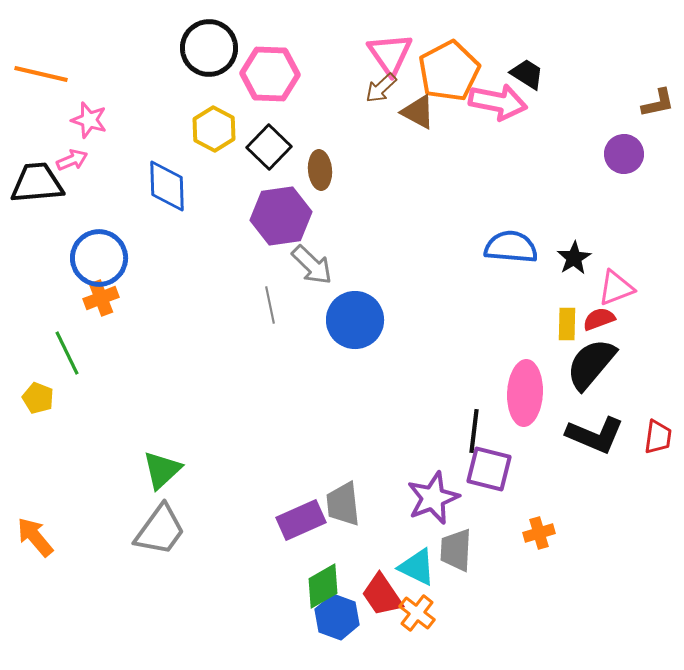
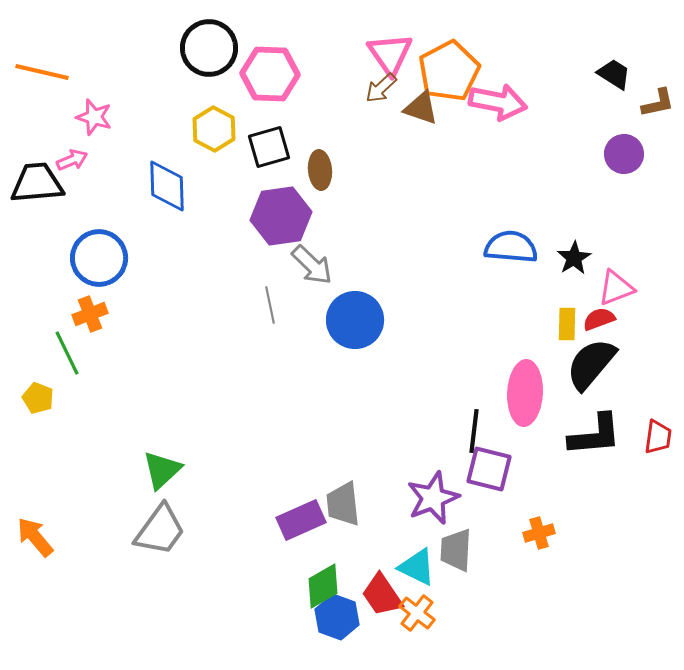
orange line at (41, 74): moved 1 px right, 2 px up
black trapezoid at (527, 74): moved 87 px right
brown triangle at (418, 112): moved 3 px right, 4 px up; rotated 9 degrees counterclockwise
pink star at (89, 120): moved 5 px right, 3 px up
black square at (269, 147): rotated 30 degrees clockwise
orange cross at (101, 298): moved 11 px left, 16 px down
black L-shape at (595, 435): rotated 28 degrees counterclockwise
